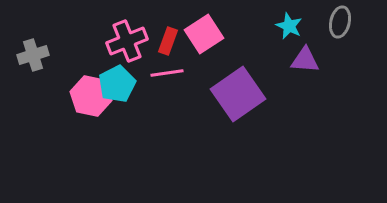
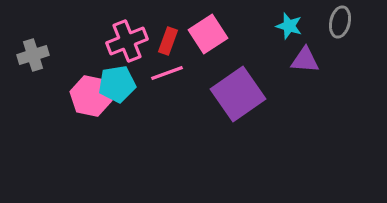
cyan star: rotated 8 degrees counterclockwise
pink square: moved 4 px right
pink line: rotated 12 degrees counterclockwise
cyan pentagon: rotated 18 degrees clockwise
